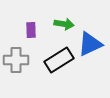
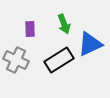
green arrow: rotated 60 degrees clockwise
purple rectangle: moved 1 px left, 1 px up
gray cross: rotated 25 degrees clockwise
